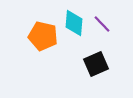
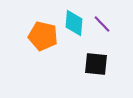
black square: rotated 30 degrees clockwise
